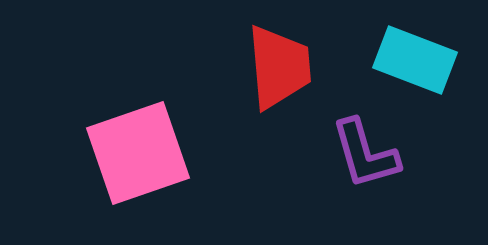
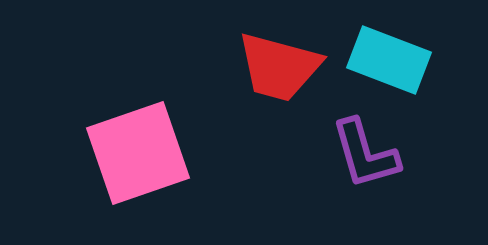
cyan rectangle: moved 26 px left
red trapezoid: rotated 110 degrees clockwise
